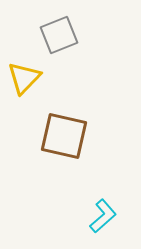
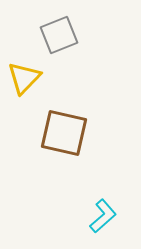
brown square: moved 3 px up
